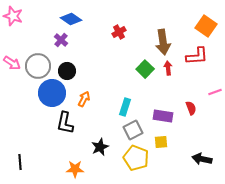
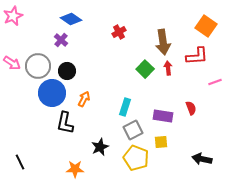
pink star: rotated 30 degrees clockwise
pink line: moved 10 px up
black line: rotated 21 degrees counterclockwise
